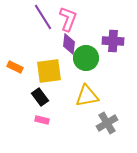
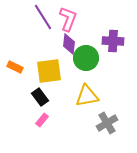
pink rectangle: rotated 64 degrees counterclockwise
